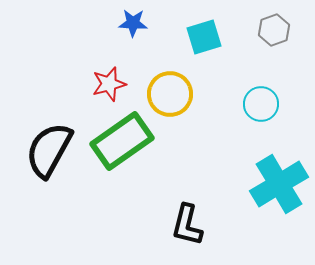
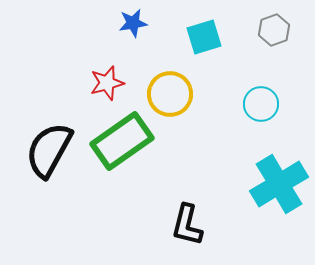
blue star: rotated 12 degrees counterclockwise
red star: moved 2 px left, 1 px up
